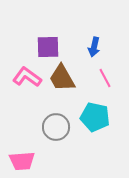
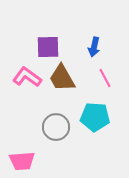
cyan pentagon: rotated 8 degrees counterclockwise
